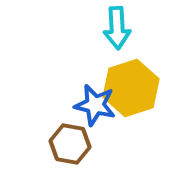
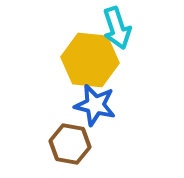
cyan arrow: rotated 15 degrees counterclockwise
yellow hexagon: moved 41 px left, 28 px up; rotated 24 degrees clockwise
